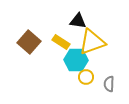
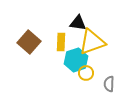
black triangle: moved 2 px down
yellow rectangle: rotated 60 degrees clockwise
cyan hexagon: rotated 20 degrees counterclockwise
yellow circle: moved 4 px up
